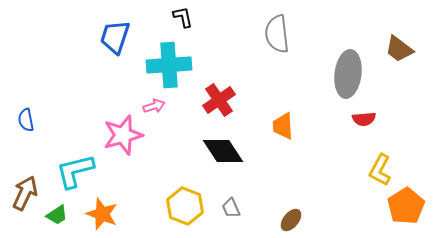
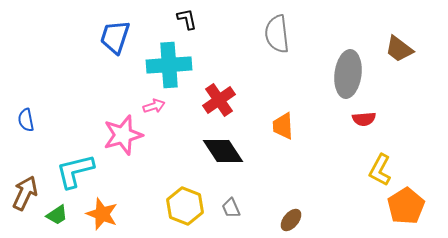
black L-shape: moved 4 px right, 2 px down
